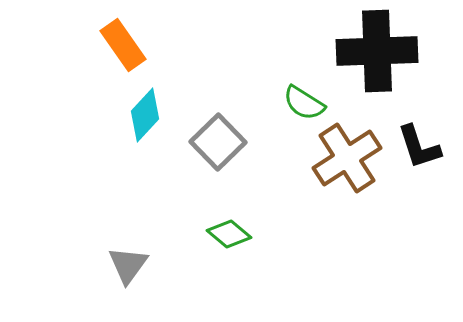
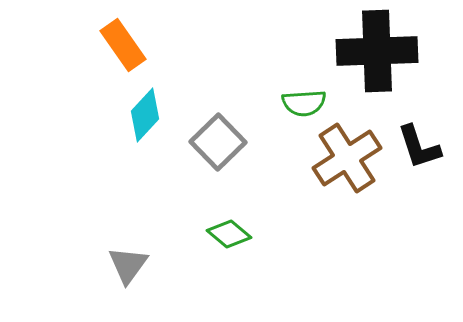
green semicircle: rotated 36 degrees counterclockwise
